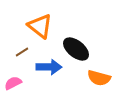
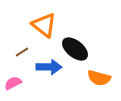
orange triangle: moved 4 px right, 1 px up
black ellipse: moved 1 px left
